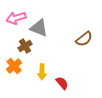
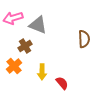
pink arrow: moved 3 px left
gray triangle: moved 1 px left, 3 px up
brown semicircle: rotated 54 degrees counterclockwise
